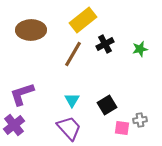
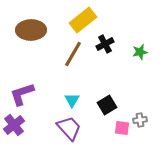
green star: moved 3 px down
